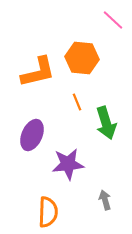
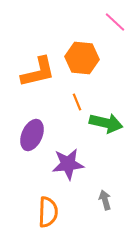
pink line: moved 2 px right, 2 px down
green arrow: rotated 60 degrees counterclockwise
